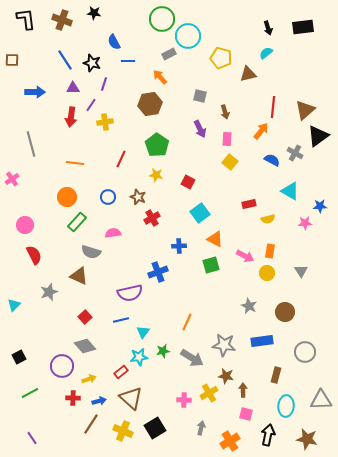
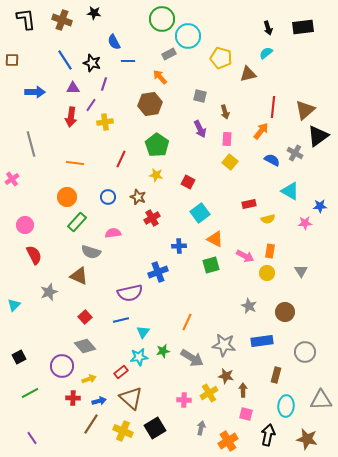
orange cross at (230, 441): moved 2 px left
